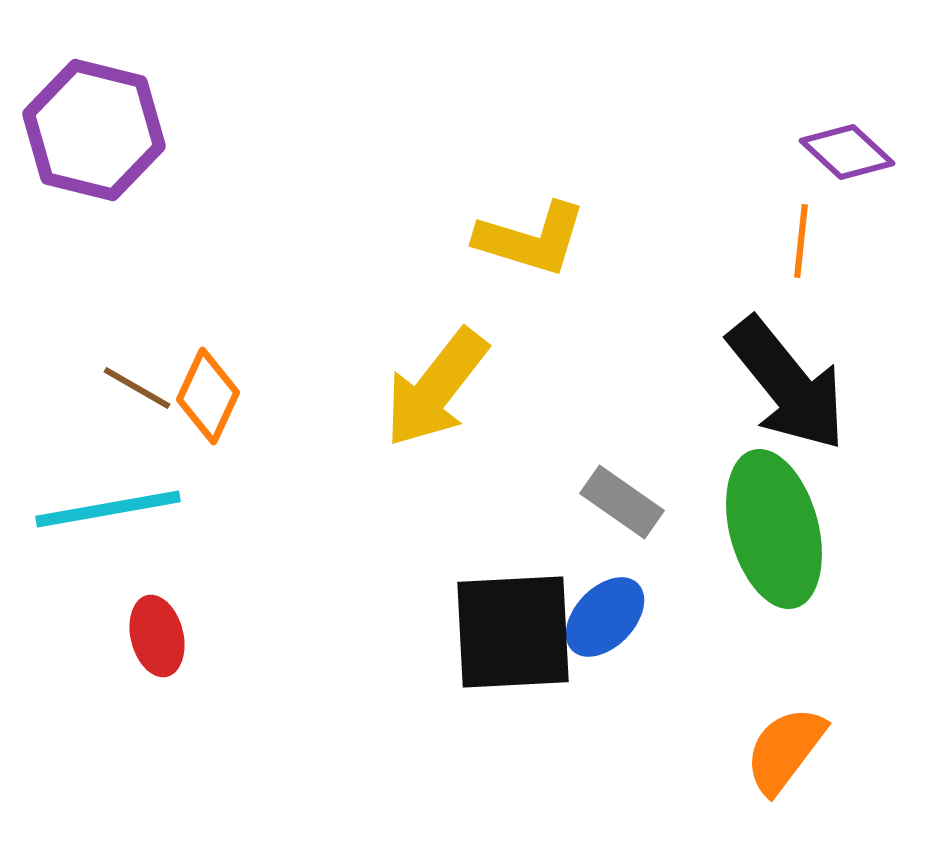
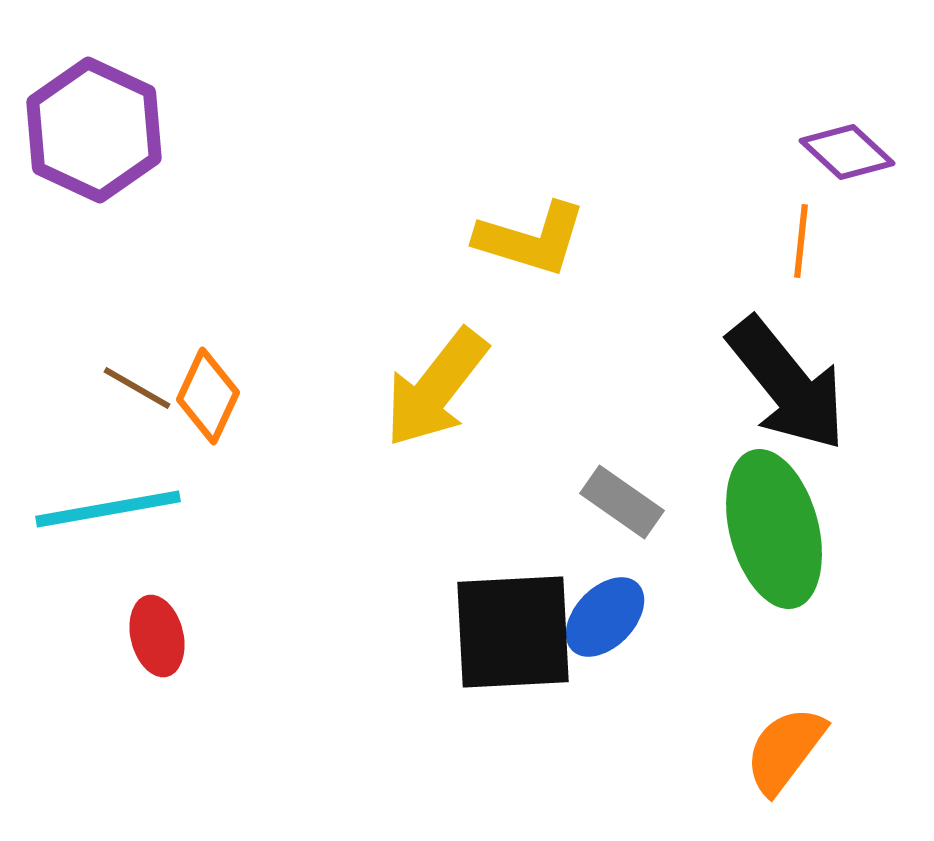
purple hexagon: rotated 11 degrees clockwise
